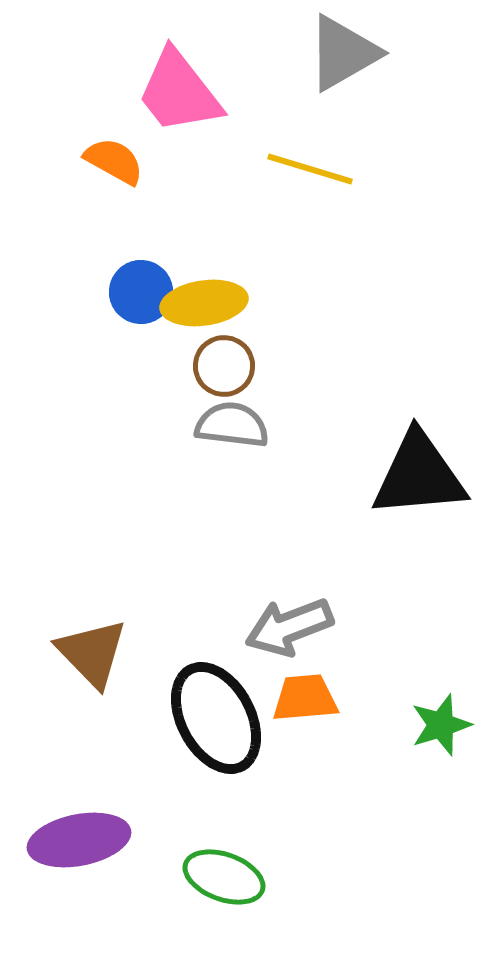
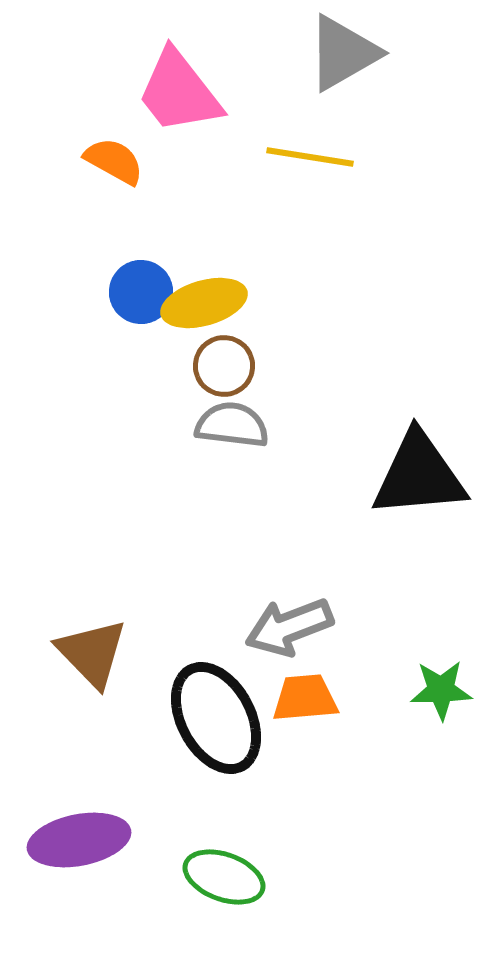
yellow line: moved 12 px up; rotated 8 degrees counterclockwise
yellow ellipse: rotated 8 degrees counterclockwise
green star: moved 35 px up; rotated 16 degrees clockwise
